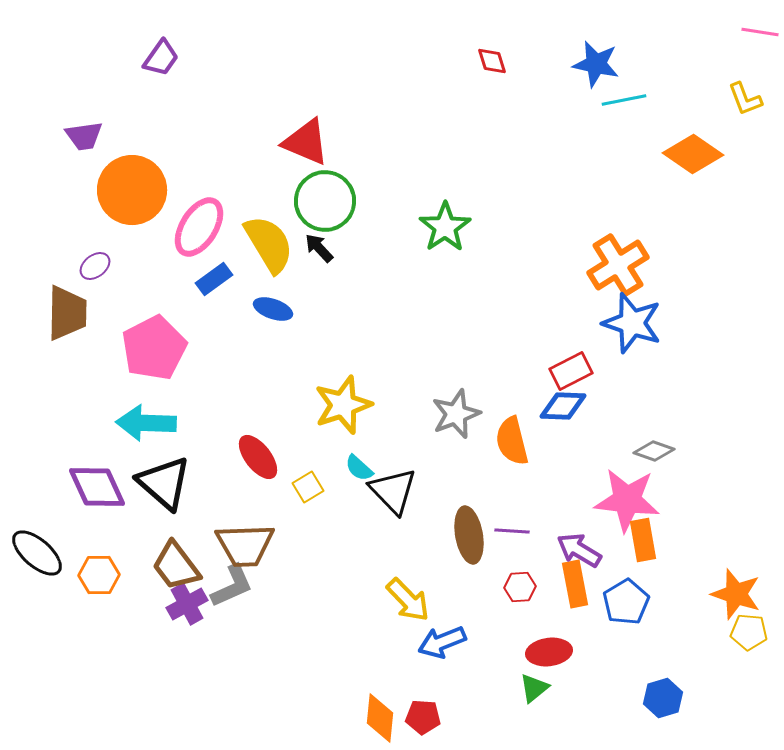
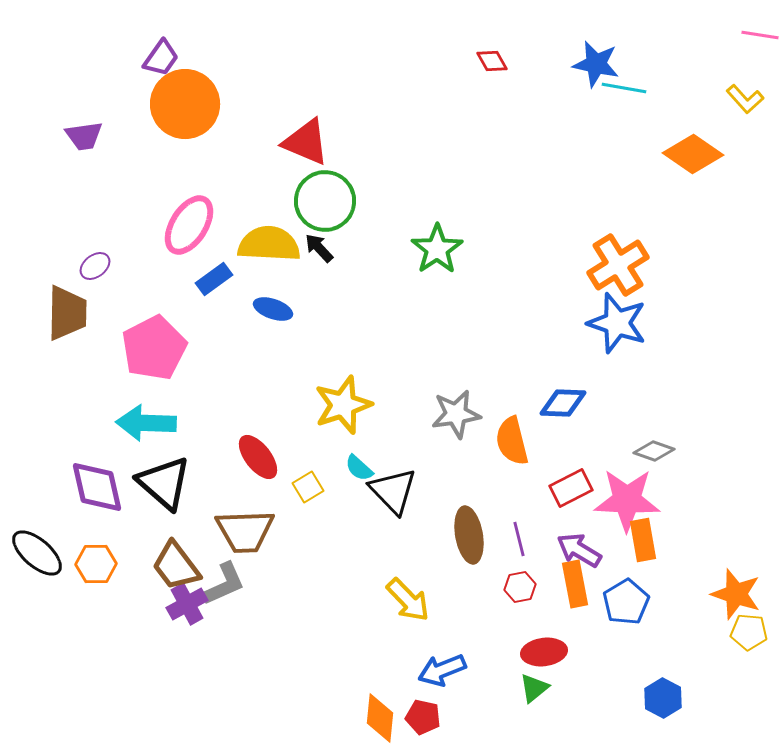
pink line at (760, 32): moved 3 px down
red diamond at (492, 61): rotated 12 degrees counterclockwise
yellow L-shape at (745, 99): rotated 21 degrees counterclockwise
cyan line at (624, 100): moved 12 px up; rotated 21 degrees clockwise
orange circle at (132, 190): moved 53 px right, 86 px up
pink ellipse at (199, 227): moved 10 px left, 2 px up
green star at (445, 227): moved 8 px left, 22 px down
yellow semicircle at (269, 244): rotated 56 degrees counterclockwise
blue star at (632, 323): moved 15 px left
red rectangle at (571, 371): moved 117 px down
blue diamond at (563, 406): moved 3 px up
gray star at (456, 414): rotated 12 degrees clockwise
purple diamond at (97, 487): rotated 12 degrees clockwise
pink star at (627, 500): rotated 4 degrees counterclockwise
purple line at (512, 531): moved 7 px right, 8 px down; rotated 72 degrees clockwise
brown trapezoid at (245, 545): moved 14 px up
orange hexagon at (99, 575): moved 3 px left, 11 px up
gray L-shape at (232, 586): moved 8 px left, 2 px up
red hexagon at (520, 587): rotated 8 degrees counterclockwise
blue arrow at (442, 642): moved 28 px down
red ellipse at (549, 652): moved 5 px left
blue hexagon at (663, 698): rotated 15 degrees counterclockwise
red pentagon at (423, 717): rotated 8 degrees clockwise
